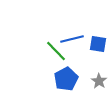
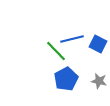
blue square: rotated 18 degrees clockwise
gray star: rotated 21 degrees counterclockwise
